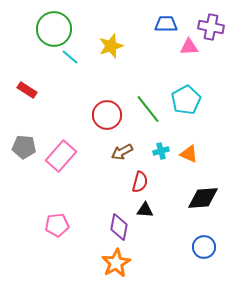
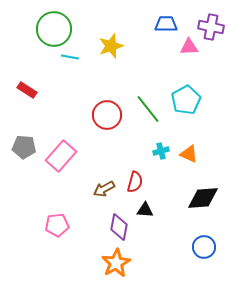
cyan line: rotated 30 degrees counterclockwise
brown arrow: moved 18 px left, 37 px down
red semicircle: moved 5 px left
